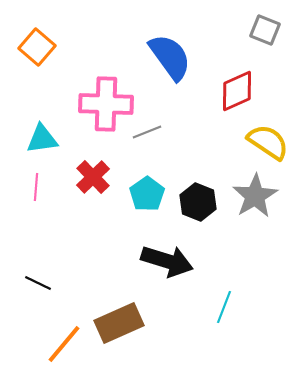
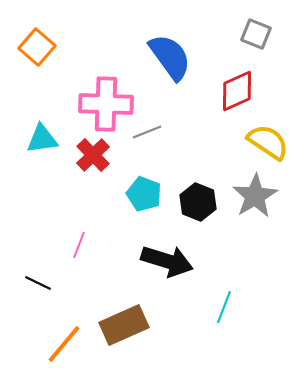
gray square: moved 9 px left, 4 px down
red cross: moved 22 px up
pink line: moved 43 px right, 58 px down; rotated 16 degrees clockwise
cyan pentagon: moved 3 px left; rotated 16 degrees counterclockwise
brown rectangle: moved 5 px right, 2 px down
